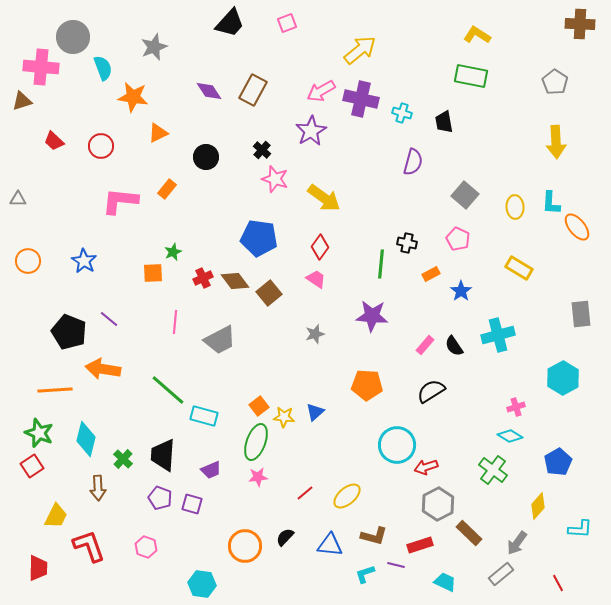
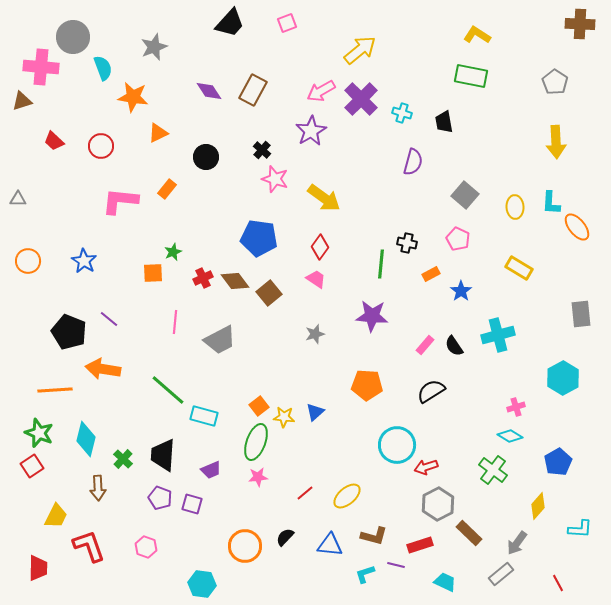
purple cross at (361, 99): rotated 32 degrees clockwise
